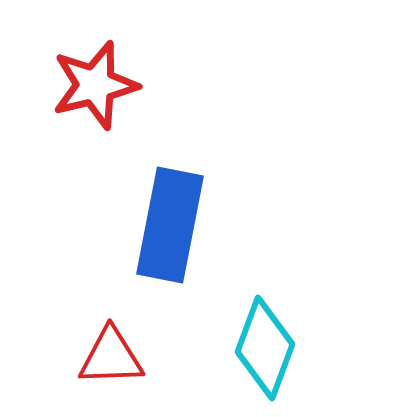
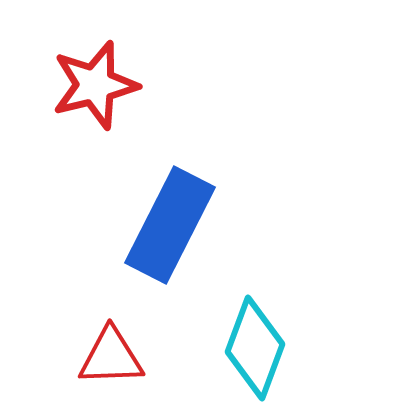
blue rectangle: rotated 16 degrees clockwise
cyan diamond: moved 10 px left
